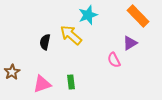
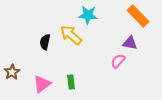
cyan star: rotated 24 degrees clockwise
purple triangle: rotated 42 degrees clockwise
pink semicircle: moved 4 px right, 1 px down; rotated 70 degrees clockwise
pink triangle: rotated 18 degrees counterclockwise
